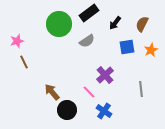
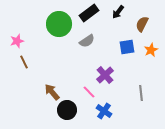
black arrow: moved 3 px right, 11 px up
gray line: moved 4 px down
